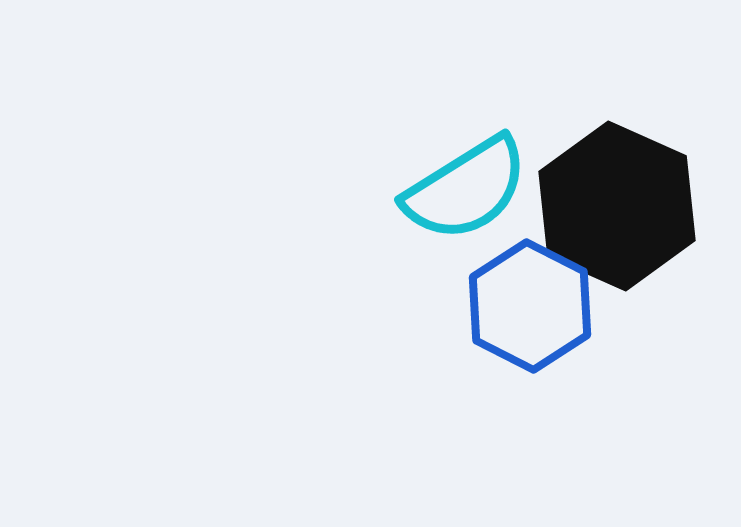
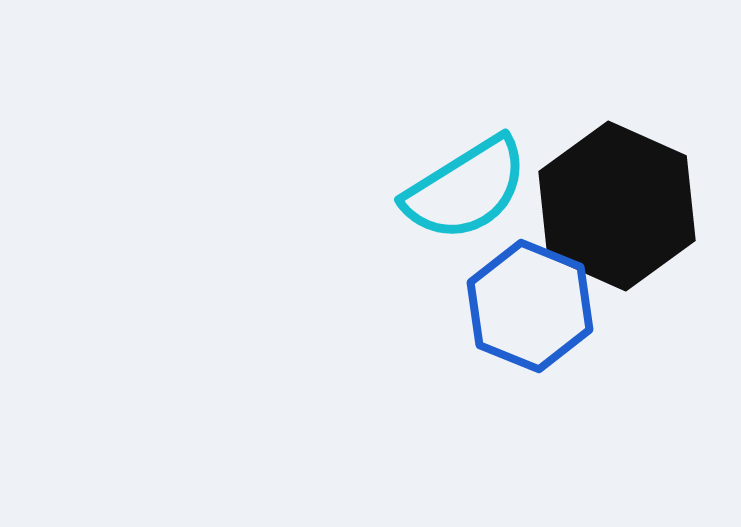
blue hexagon: rotated 5 degrees counterclockwise
